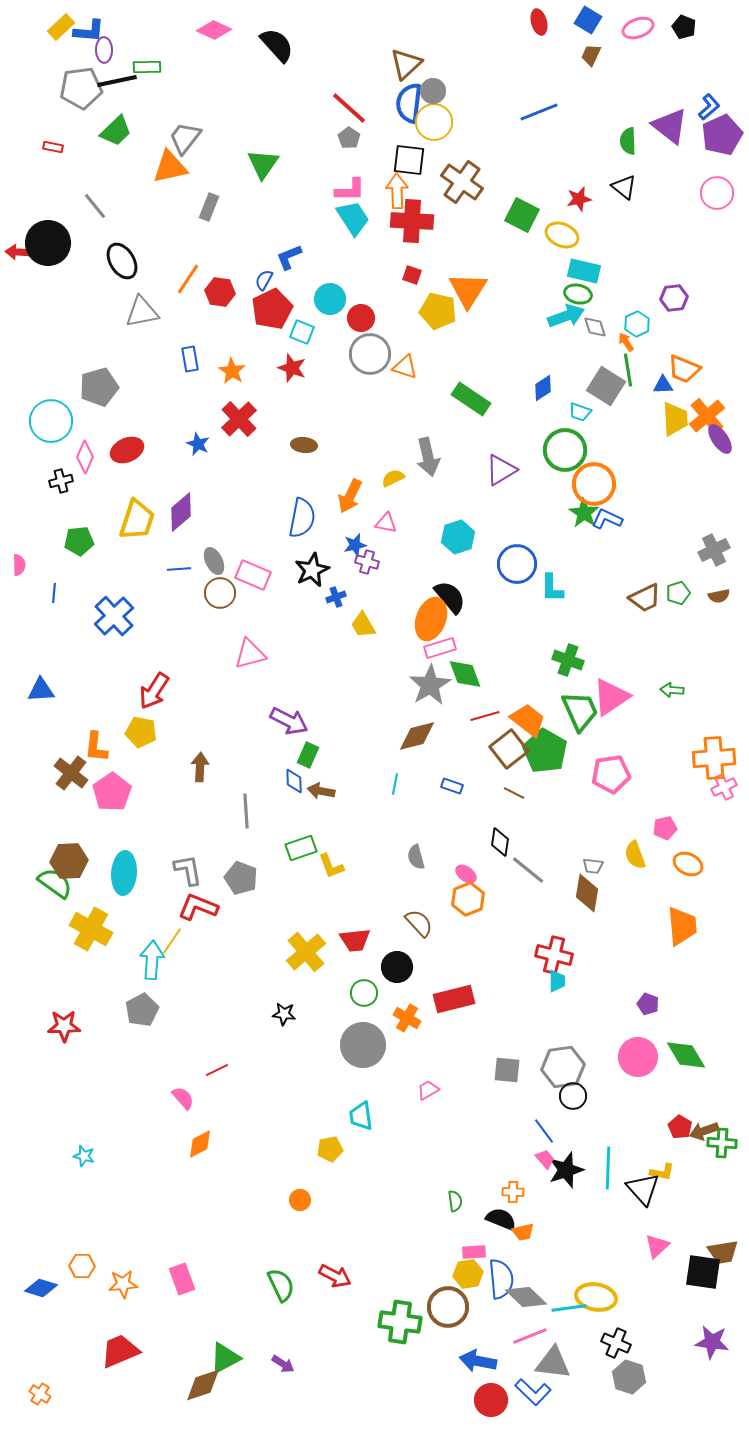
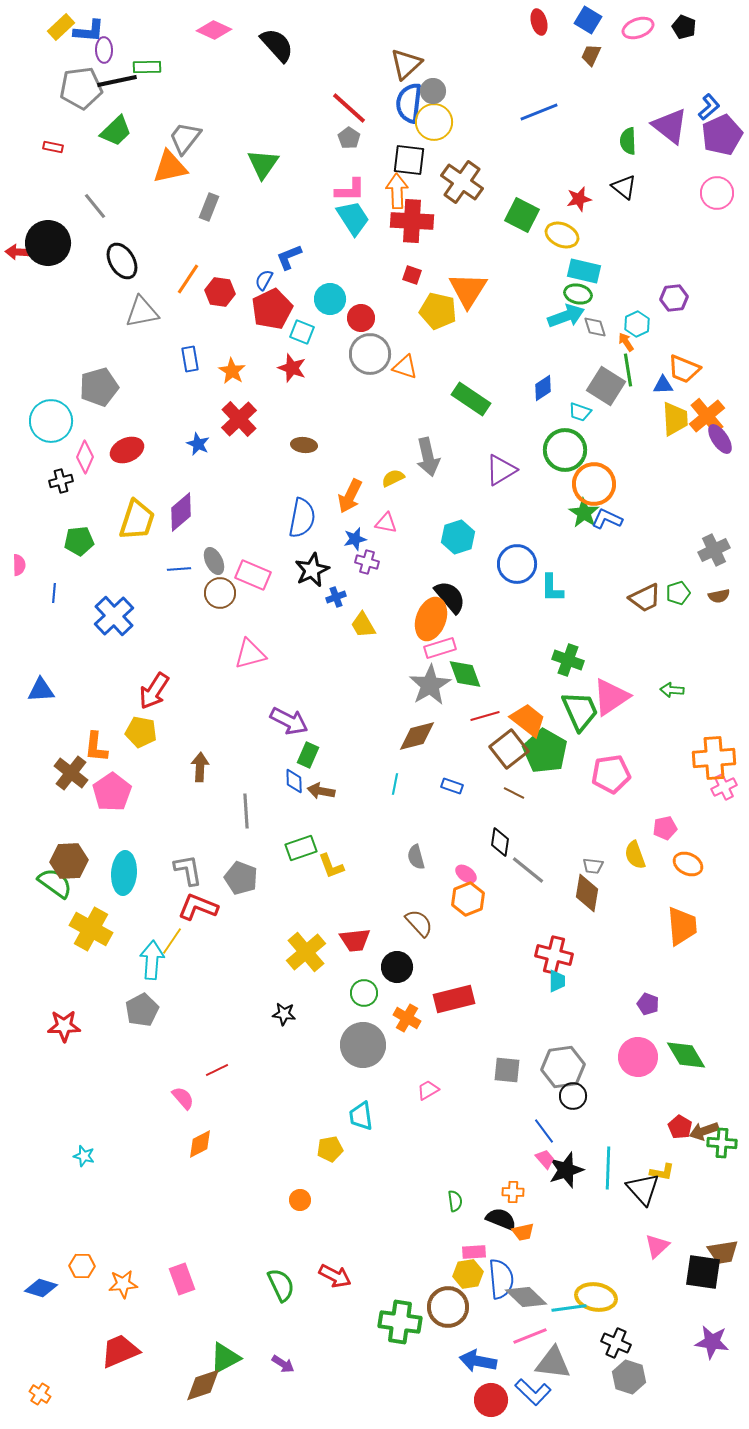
blue star at (355, 545): moved 6 px up
